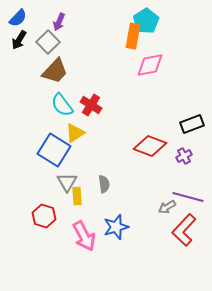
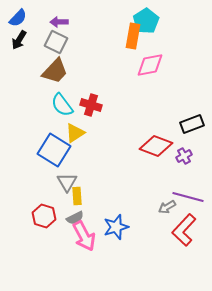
purple arrow: rotated 66 degrees clockwise
gray square: moved 8 px right; rotated 20 degrees counterclockwise
red cross: rotated 15 degrees counterclockwise
red diamond: moved 6 px right
gray semicircle: moved 29 px left, 34 px down; rotated 72 degrees clockwise
